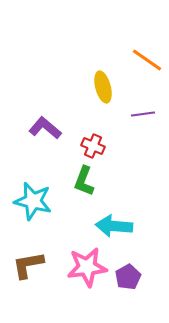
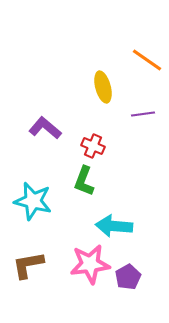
pink star: moved 3 px right, 3 px up
